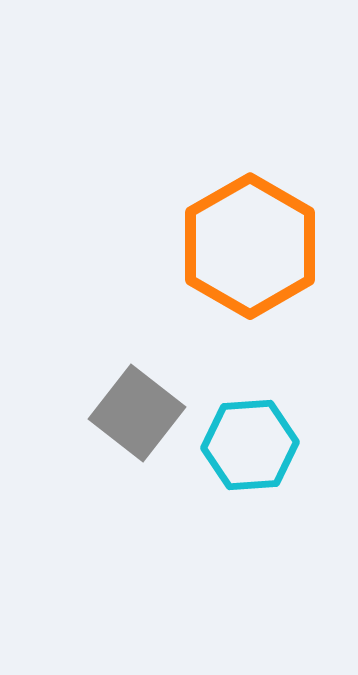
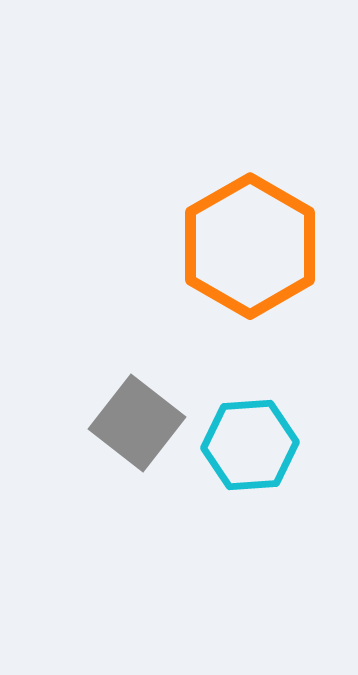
gray square: moved 10 px down
